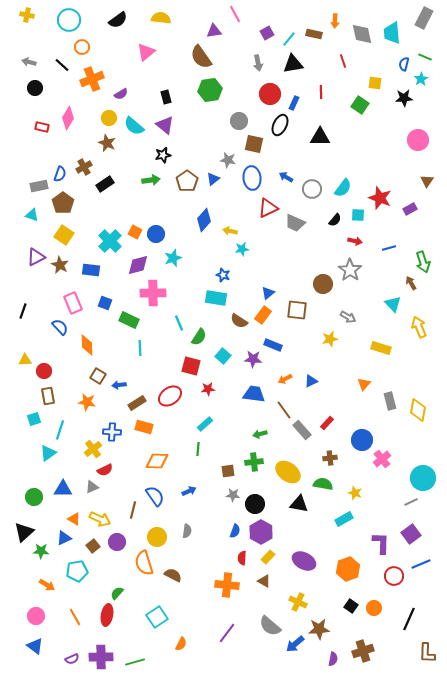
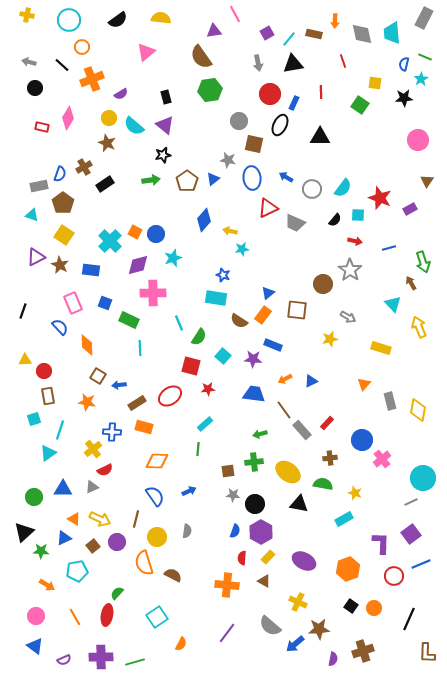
brown line at (133, 510): moved 3 px right, 9 px down
purple semicircle at (72, 659): moved 8 px left, 1 px down
